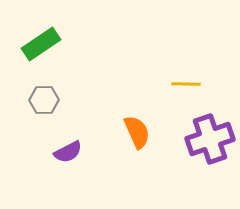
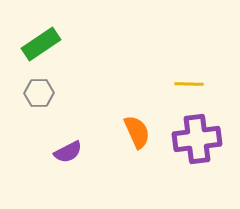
yellow line: moved 3 px right
gray hexagon: moved 5 px left, 7 px up
purple cross: moved 13 px left; rotated 12 degrees clockwise
